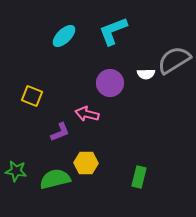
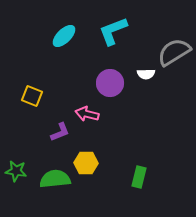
gray semicircle: moved 8 px up
green semicircle: rotated 8 degrees clockwise
